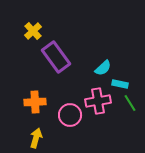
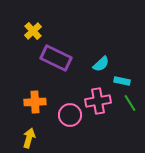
purple rectangle: moved 1 px down; rotated 28 degrees counterclockwise
cyan semicircle: moved 2 px left, 4 px up
cyan rectangle: moved 2 px right, 3 px up
yellow arrow: moved 7 px left
